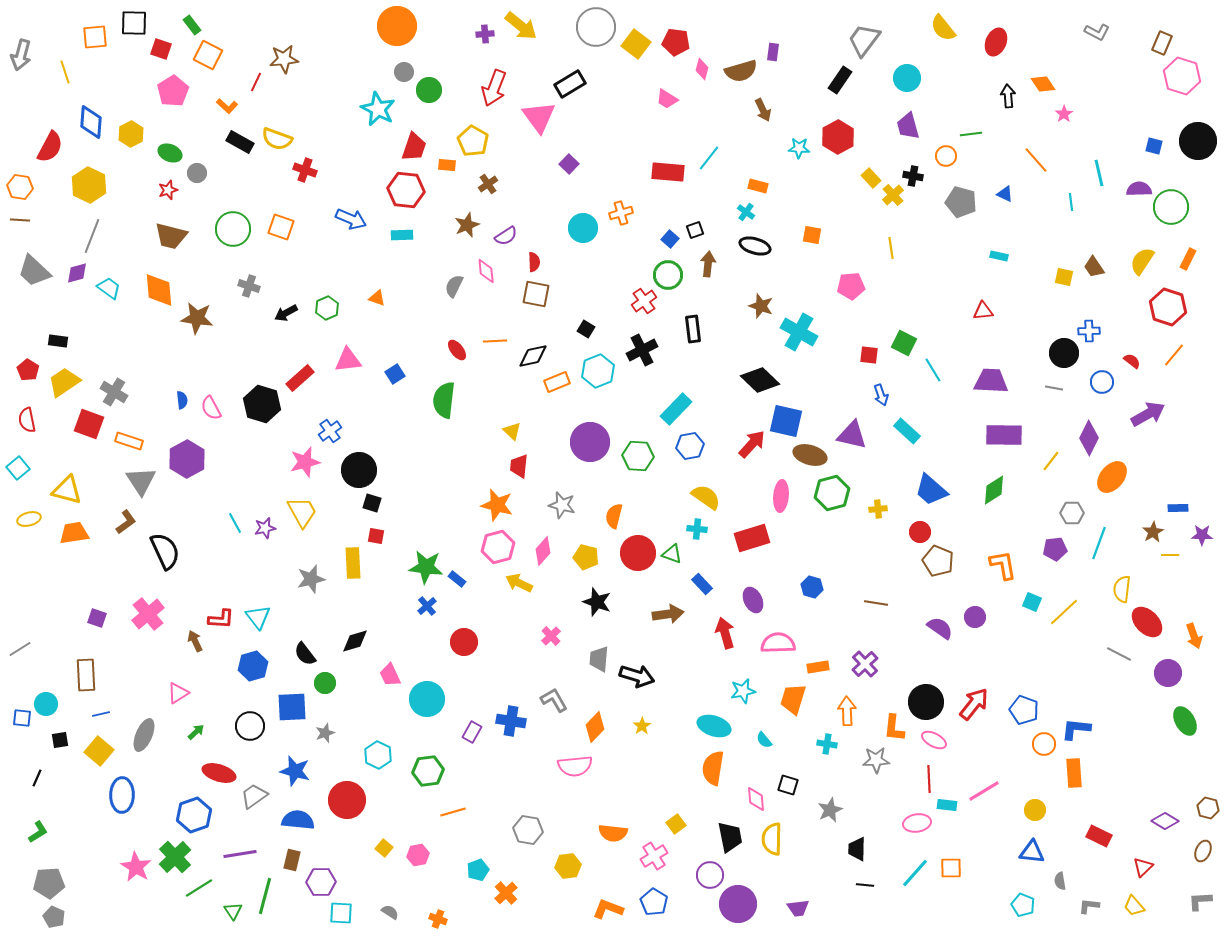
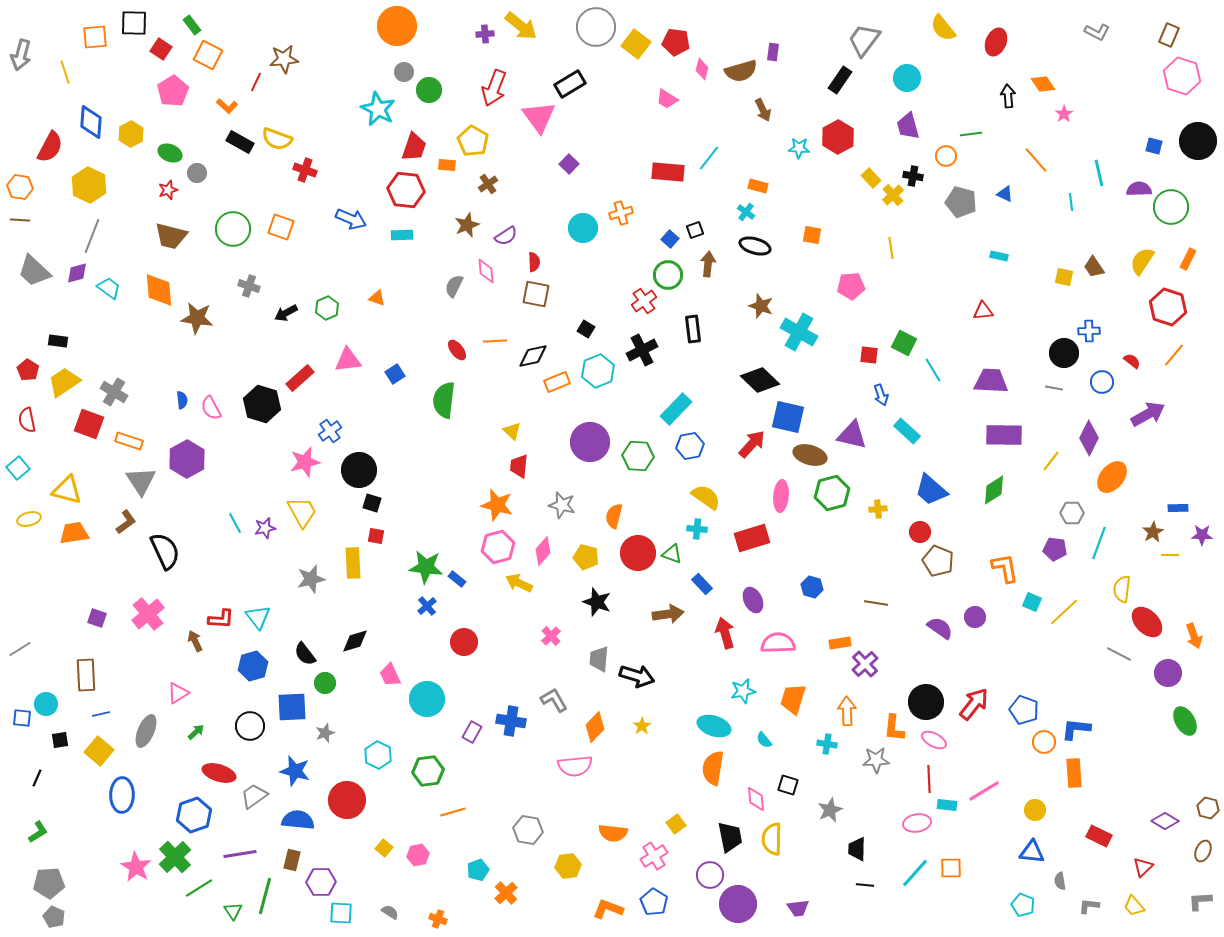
brown rectangle at (1162, 43): moved 7 px right, 8 px up
red square at (161, 49): rotated 15 degrees clockwise
blue square at (786, 421): moved 2 px right, 4 px up
purple pentagon at (1055, 549): rotated 15 degrees clockwise
orange L-shape at (1003, 565): moved 2 px right, 3 px down
orange rectangle at (818, 667): moved 22 px right, 24 px up
gray ellipse at (144, 735): moved 2 px right, 4 px up
orange circle at (1044, 744): moved 2 px up
